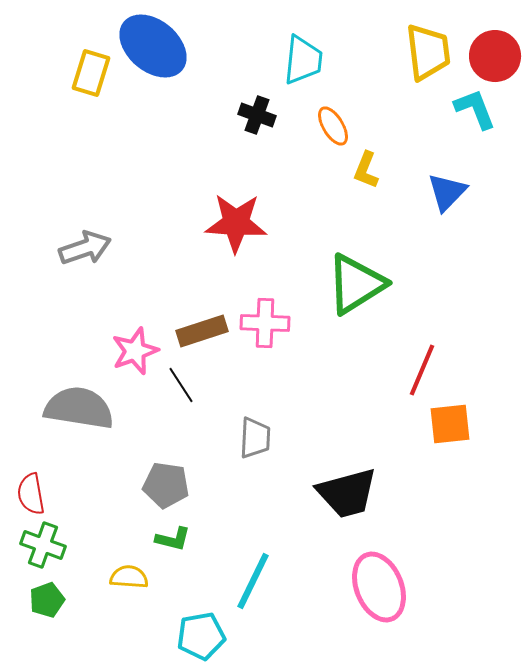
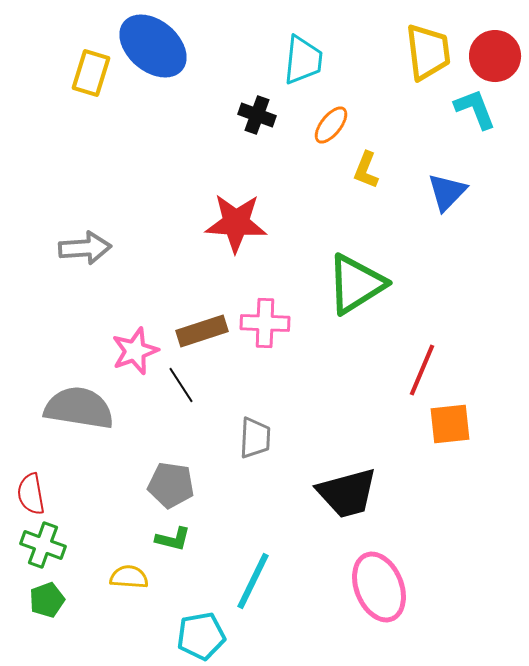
orange ellipse: moved 2 px left, 1 px up; rotated 69 degrees clockwise
gray arrow: rotated 15 degrees clockwise
gray pentagon: moved 5 px right
